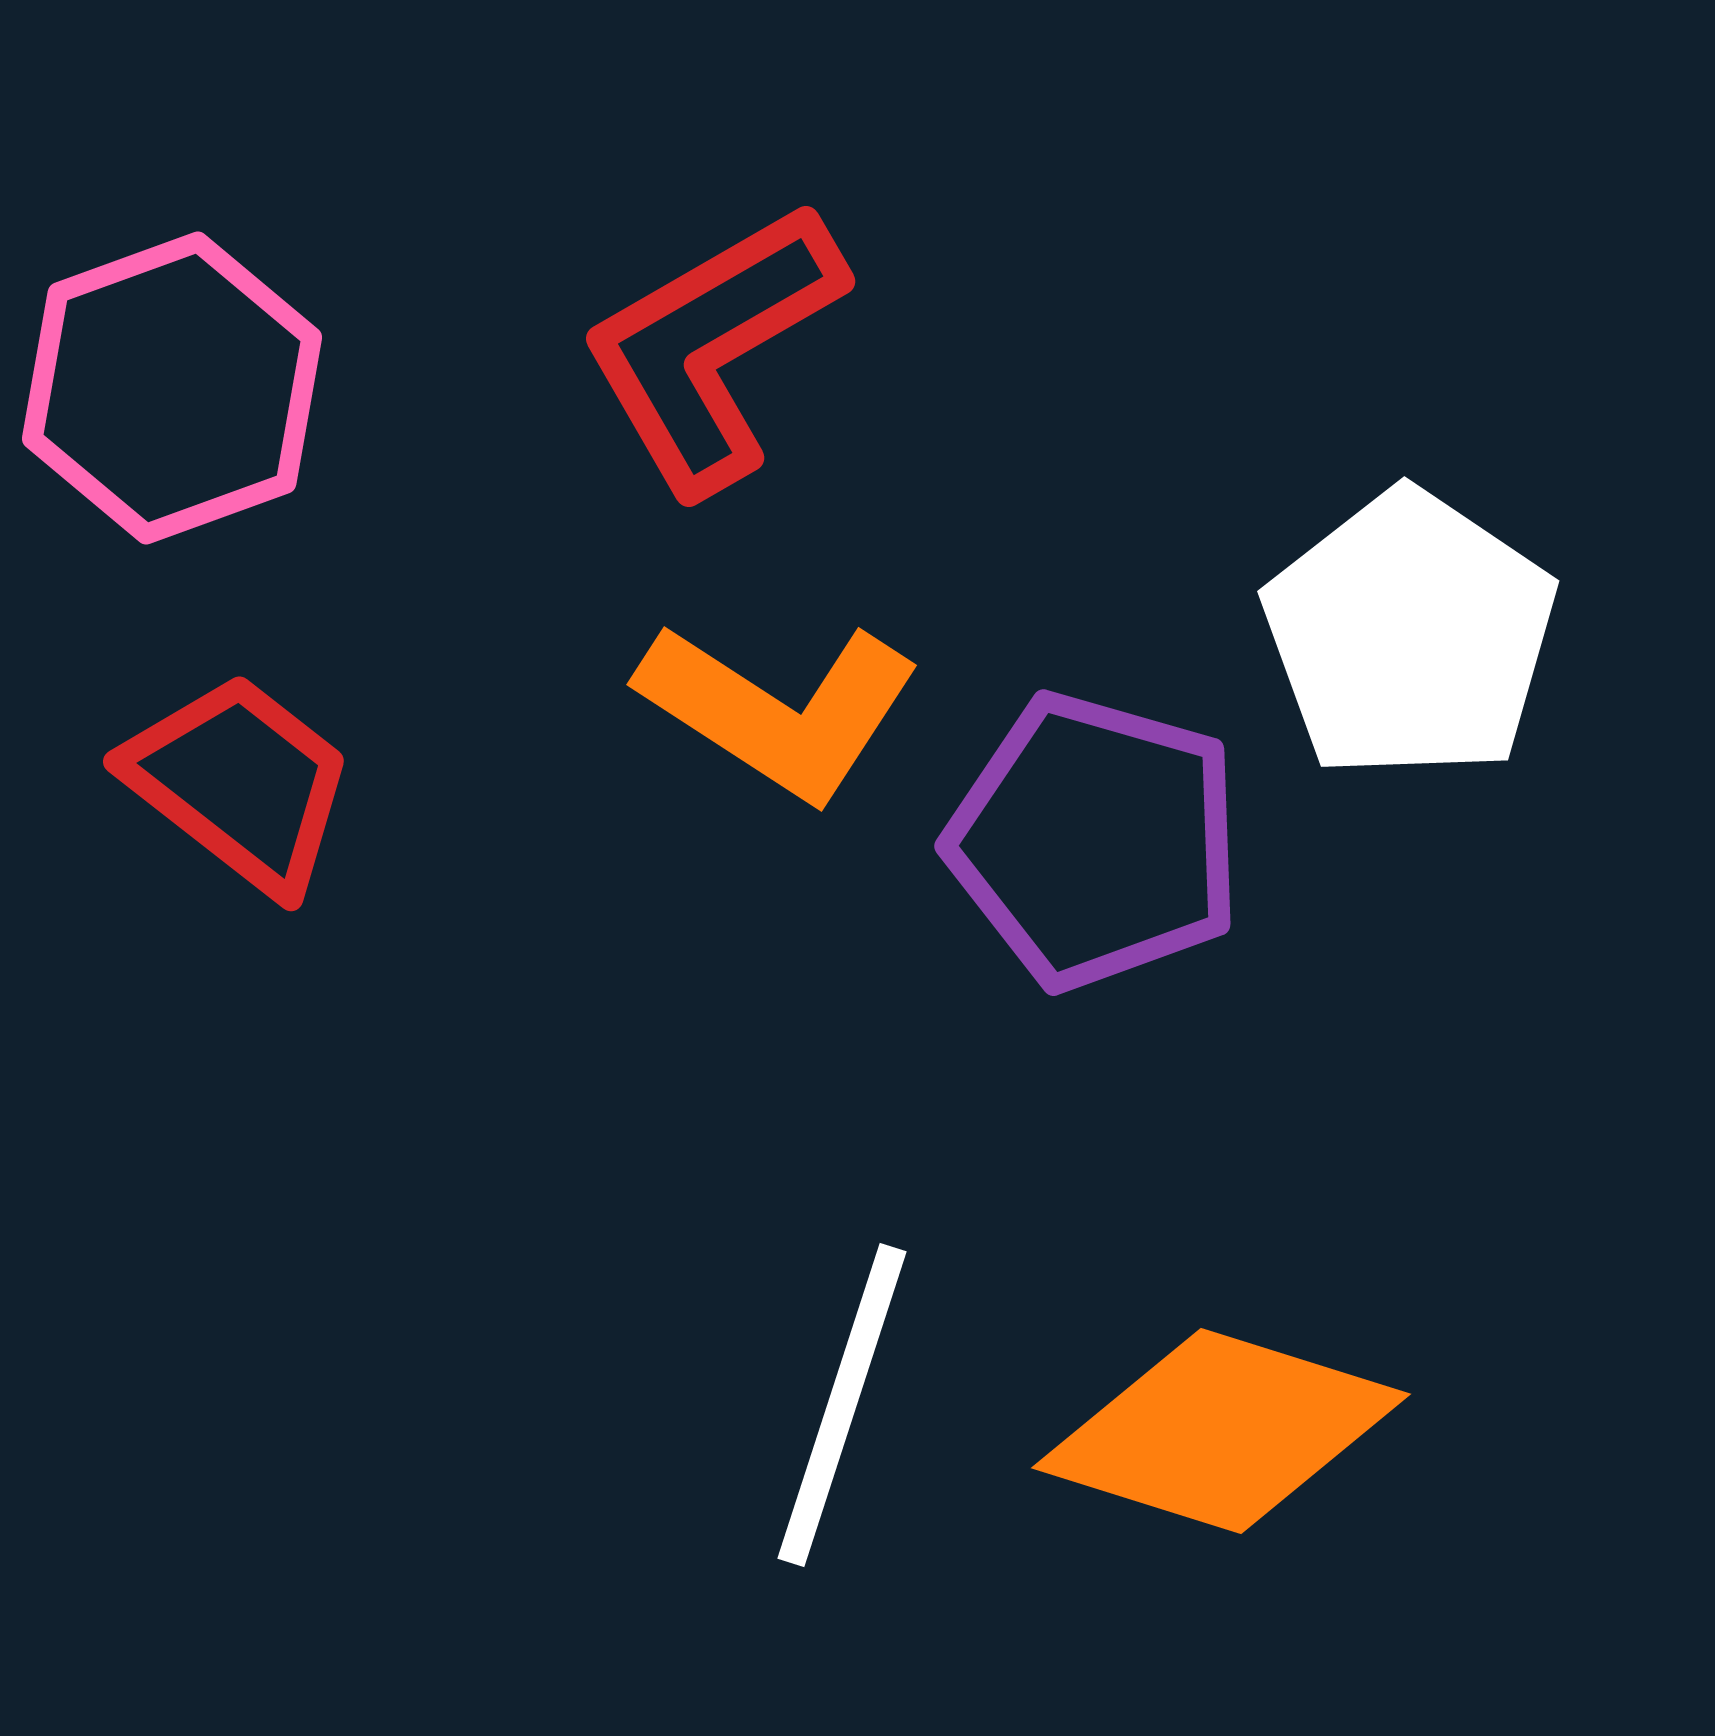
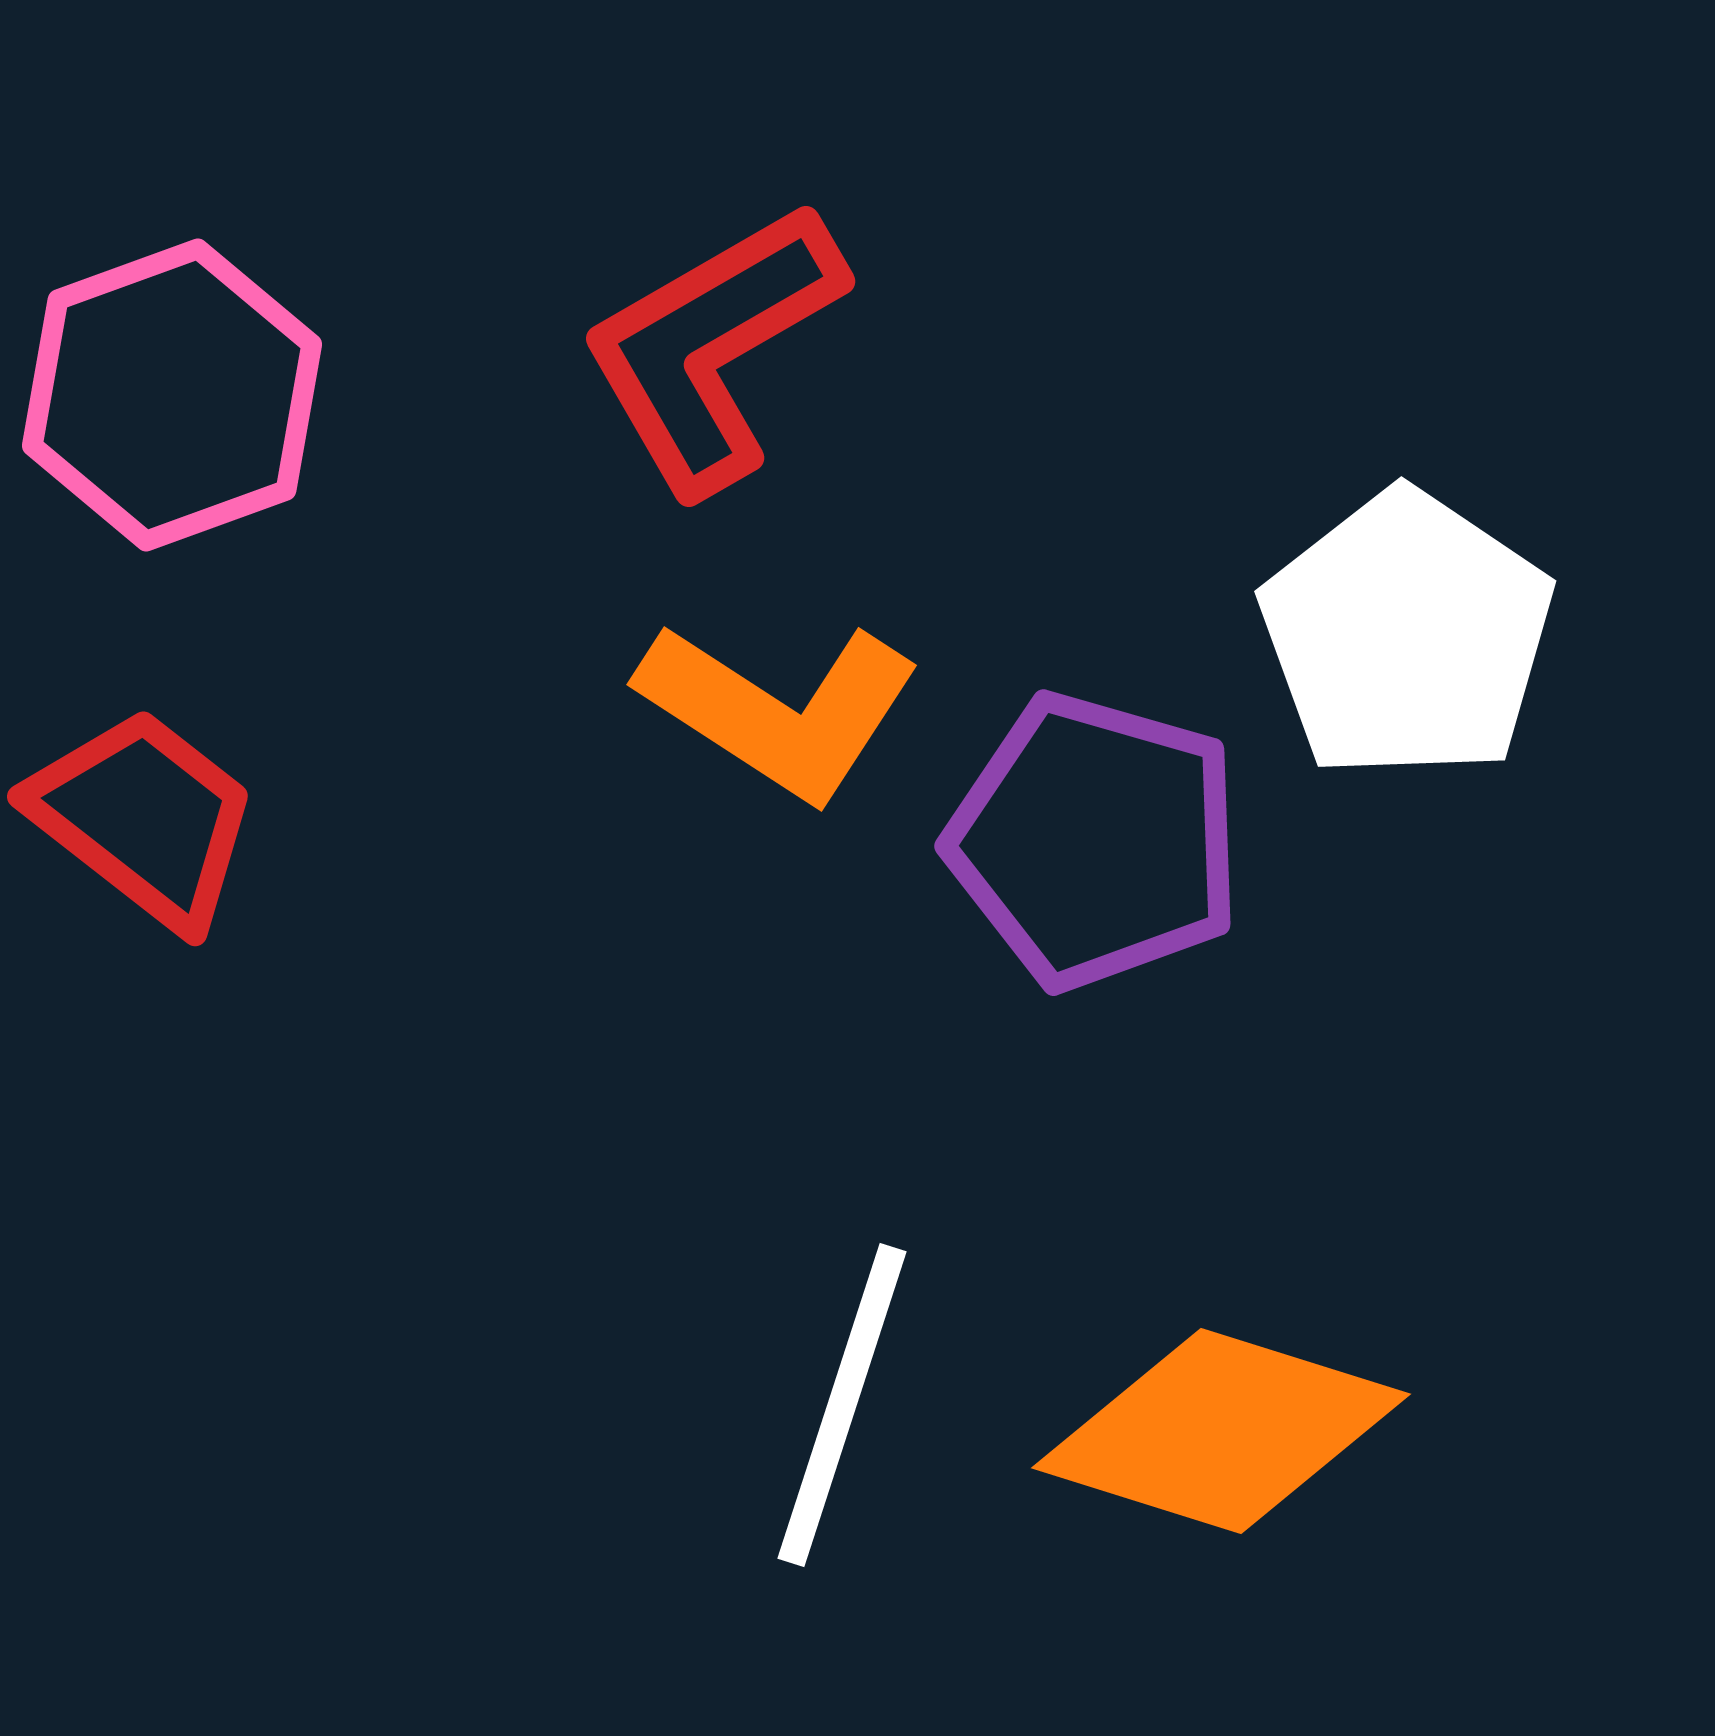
pink hexagon: moved 7 px down
white pentagon: moved 3 px left
red trapezoid: moved 96 px left, 35 px down
